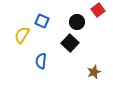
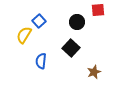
red square: rotated 32 degrees clockwise
blue square: moved 3 px left; rotated 24 degrees clockwise
yellow semicircle: moved 2 px right
black square: moved 1 px right, 5 px down
